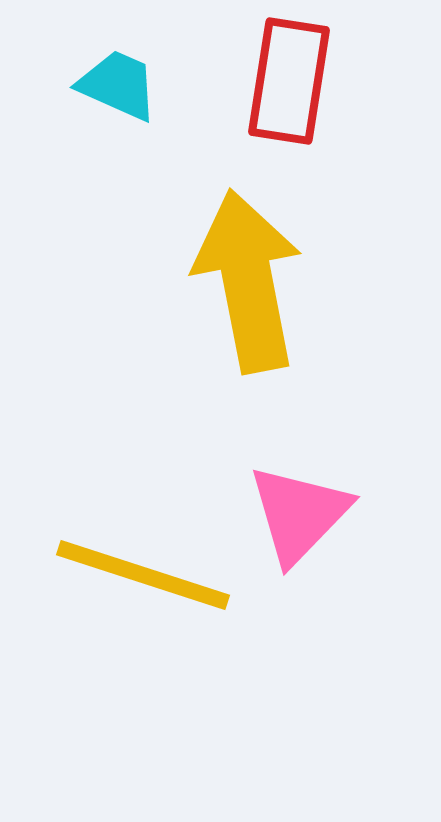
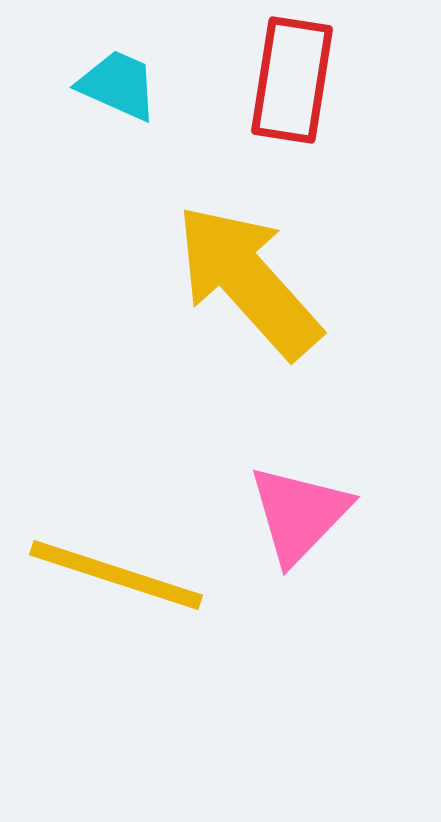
red rectangle: moved 3 px right, 1 px up
yellow arrow: rotated 31 degrees counterclockwise
yellow line: moved 27 px left
